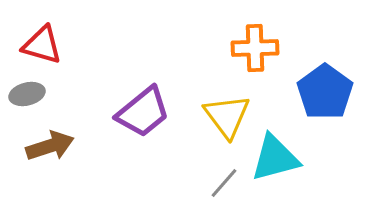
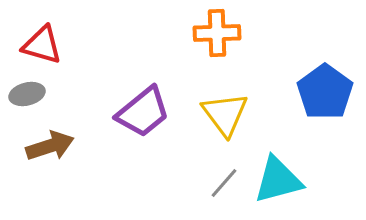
orange cross: moved 38 px left, 15 px up
yellow triangle: moved 2 px left, 2 px up
cyan triangle: moved 3 px right, 22 px down
